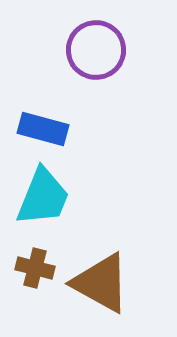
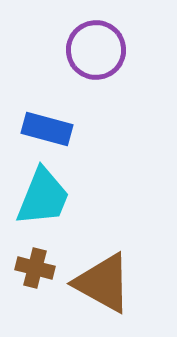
blue rectangle: moved 4 px right
brown triangle: moved 2 px right
